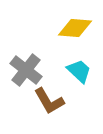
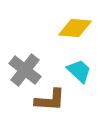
gray cross: moved 1 px left
brown L-shape: moved 1 px right, 1 px up; rotated 56 degrees counterclockwise
